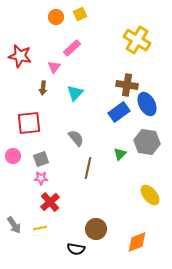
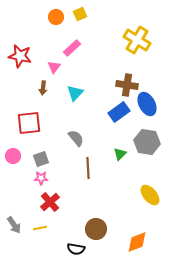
brown line: rotated 15 degrees counterclockwise
